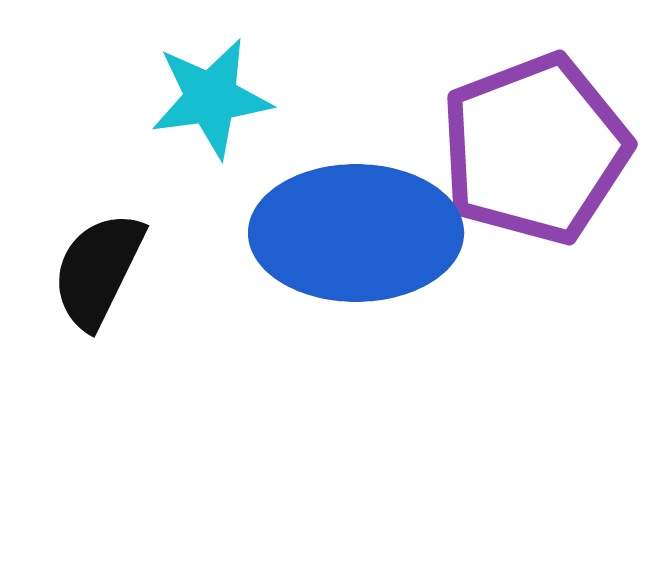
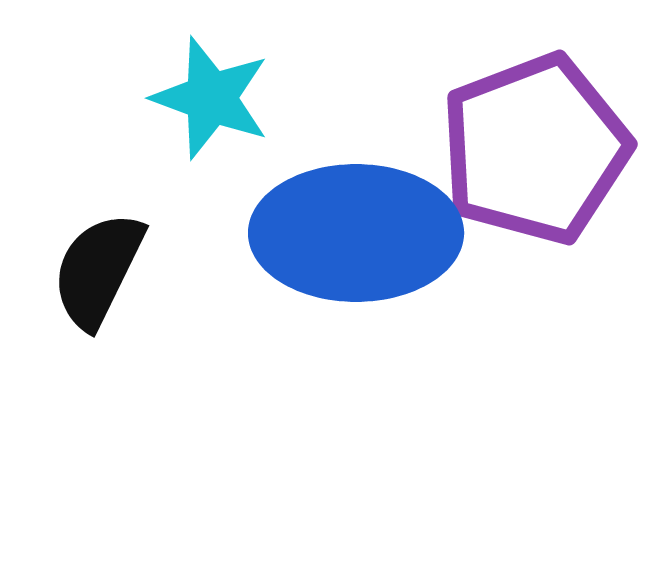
cyan star: rotated 28 degrees clockwise
